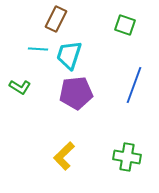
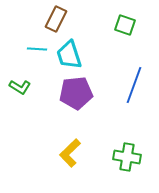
cyan line: moved 1 px left
cyan trapezoid: rotated 36 degrees counterclockwise
yellow L-shape: moved 6 px right, 3 px up
